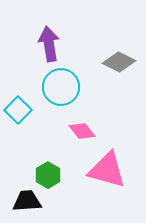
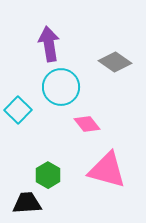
gray diamond: moved 4 px left; rotated 8 degrees clockwise
pink diamond: moved 5 px right, 7 px up
black trapezoid: moved 2 px down
